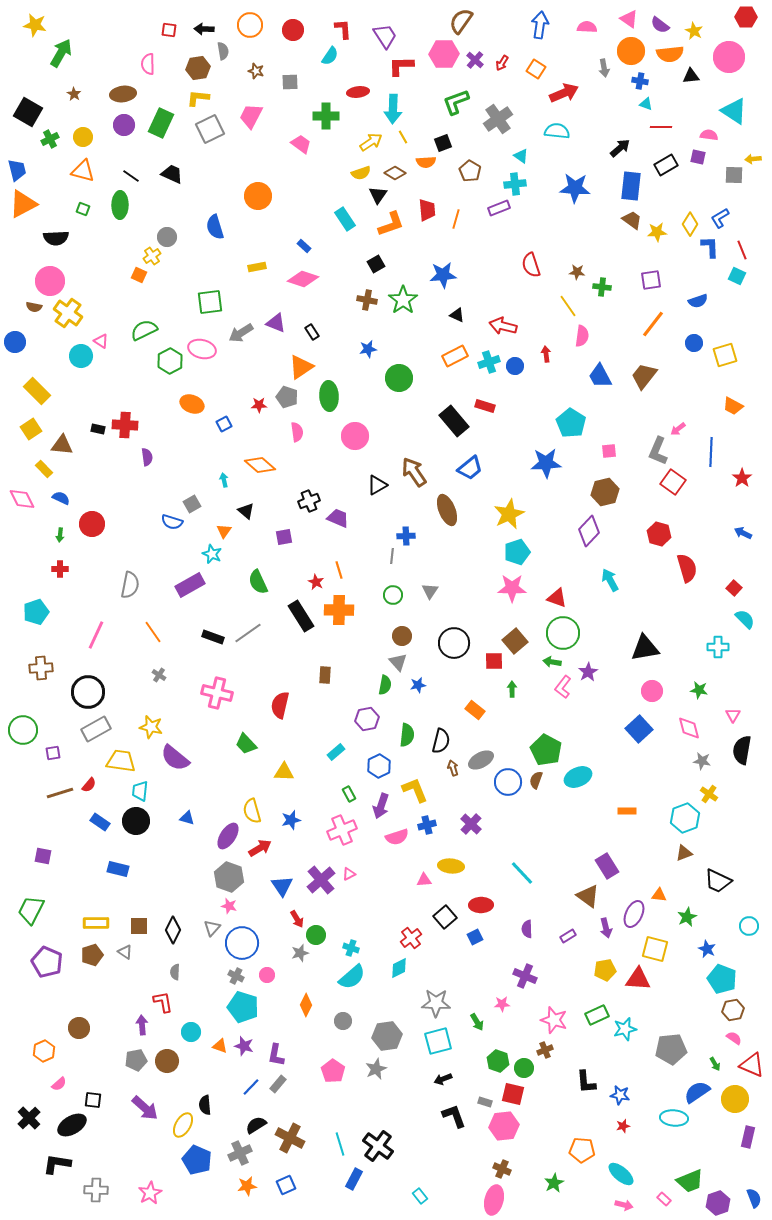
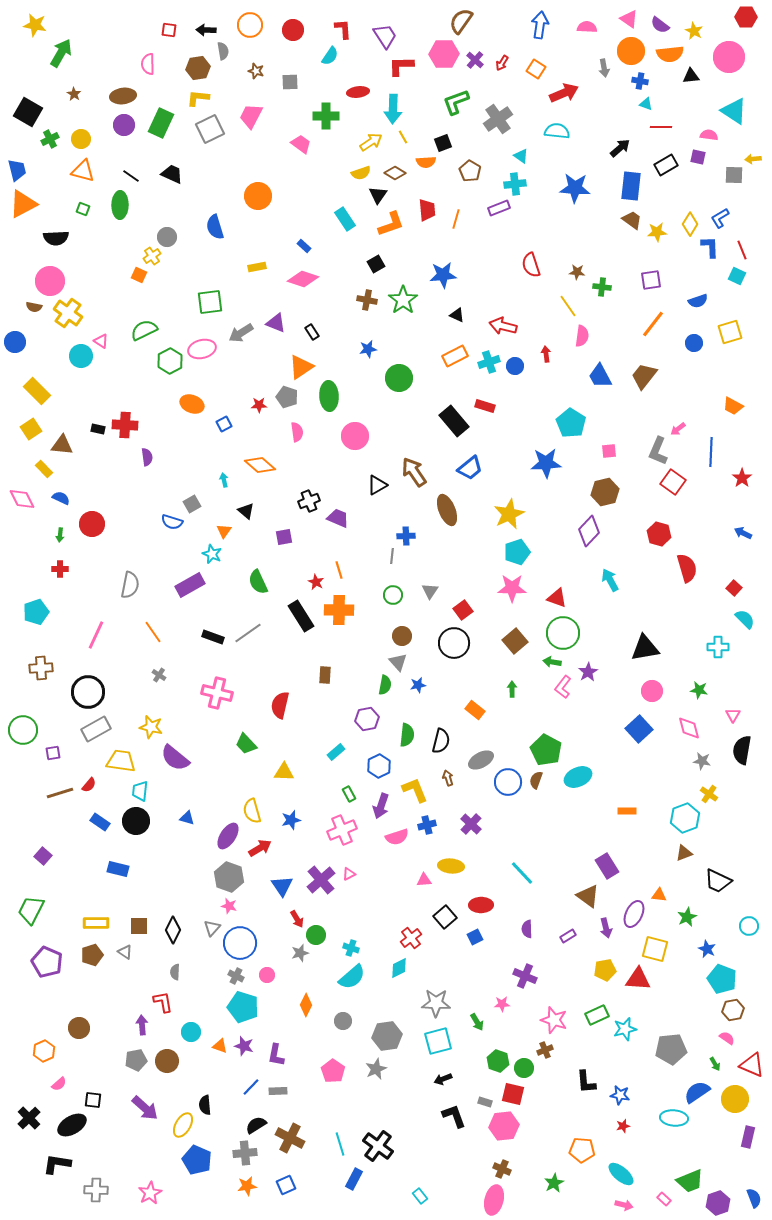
black arrow at (204, 29): moved 2 px right, 1 px down
brown ellipse at (123, 94): moved 2 px down
yellow circle at (83, 137): moved 2 px left, 2 px down
pink ellipse at (202, 349): rotated 28 degrees counterclockwise
yellow square at (725, 355): moved 5 px right, 23 px up
red square at (494, 661): moved 31 px left, 51 px up; rotated 36 degrees counterclockwise
brown arrow at (453, 768): moved 5 px left, 10 px down
purple square at (43, 856): rotated 30 degrees clockwise
blue circle at (242, 943): moved 2 px left
pink semicircle at (734, 1038): moved 7 px left
gray rectangle at (278, 1084): moved 7 px down; rotated 48 degrees clockwise
gray cross at (240, 1153): moved 5 px right; rotated 20 degrees clockwise
